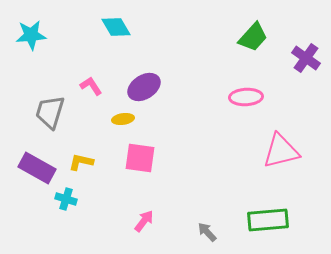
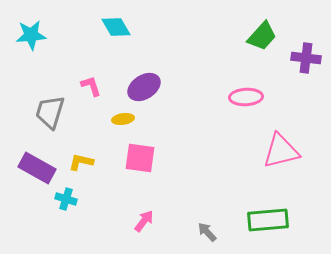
green trapezoid: moved 9 px right, 1 px up
purple cross: rotated 28 degrees counterclockwise
pink L-shape: rotated 15 degrees clockwise
